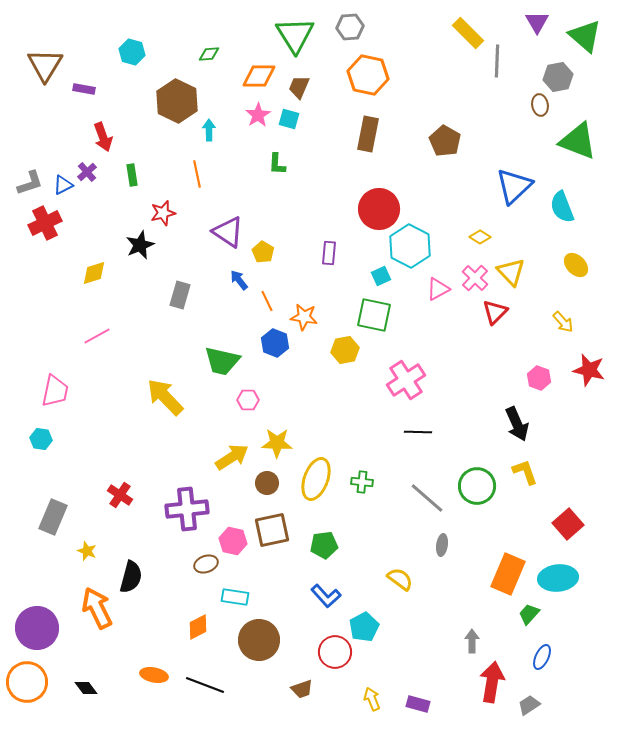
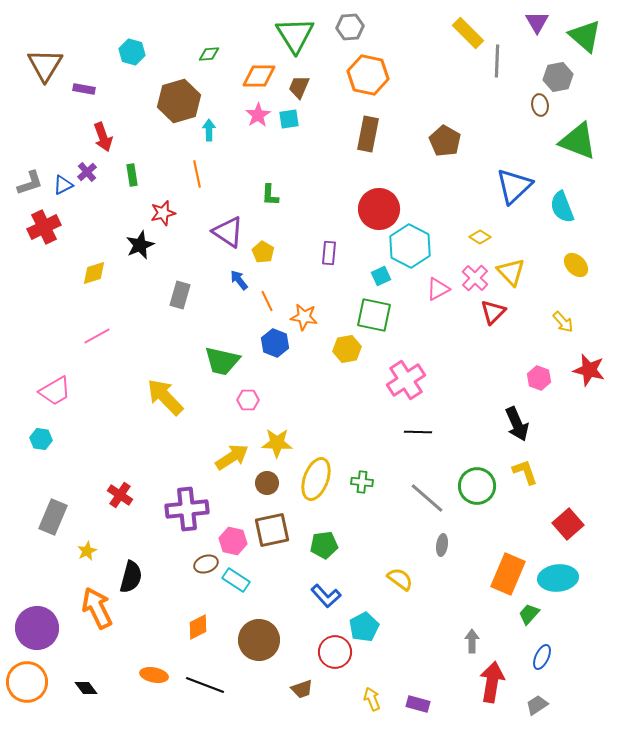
brown hexagon at (177, 101): moved 2 px right; rotated 18 degrees clockwise
cyan square at (289, 119): rotated 25 degrees counterclockwise
green L-shape at (277, 164): moved 7 px left, 31 px down
red cross at (45, 223): moved 1 px left, 4 px down
red triangle at (495, 312): moved 2 px left
yellow hexagon at (345, 350): moved 2 px right, 1 px up
pink trapezoid at (55, 391): rotated 48 degrees clockwise
yellow star at (87, 551): rotated 24 degrees clockwise
cyan rectangle at (235, 597): moved 1 px right, 17 px up; rotated 24 degrees clockwise
gray trapezoid at (529, 705): moved 8 px right
